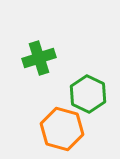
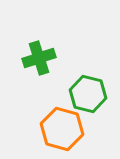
green hexagon: rotated 12 degrees counterclockwise
